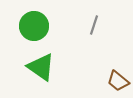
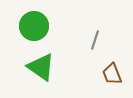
gray line: moved 1 px right, 15 px down
brown trapezoid: moved 6 px left, 7 px up; rotated 30 degrees clockwise
